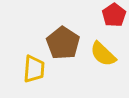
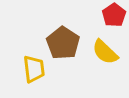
yellow semicircle: moved 2 px right, 2 px up
yellow trapezoid: rotated 12 degrees counterclockwise
